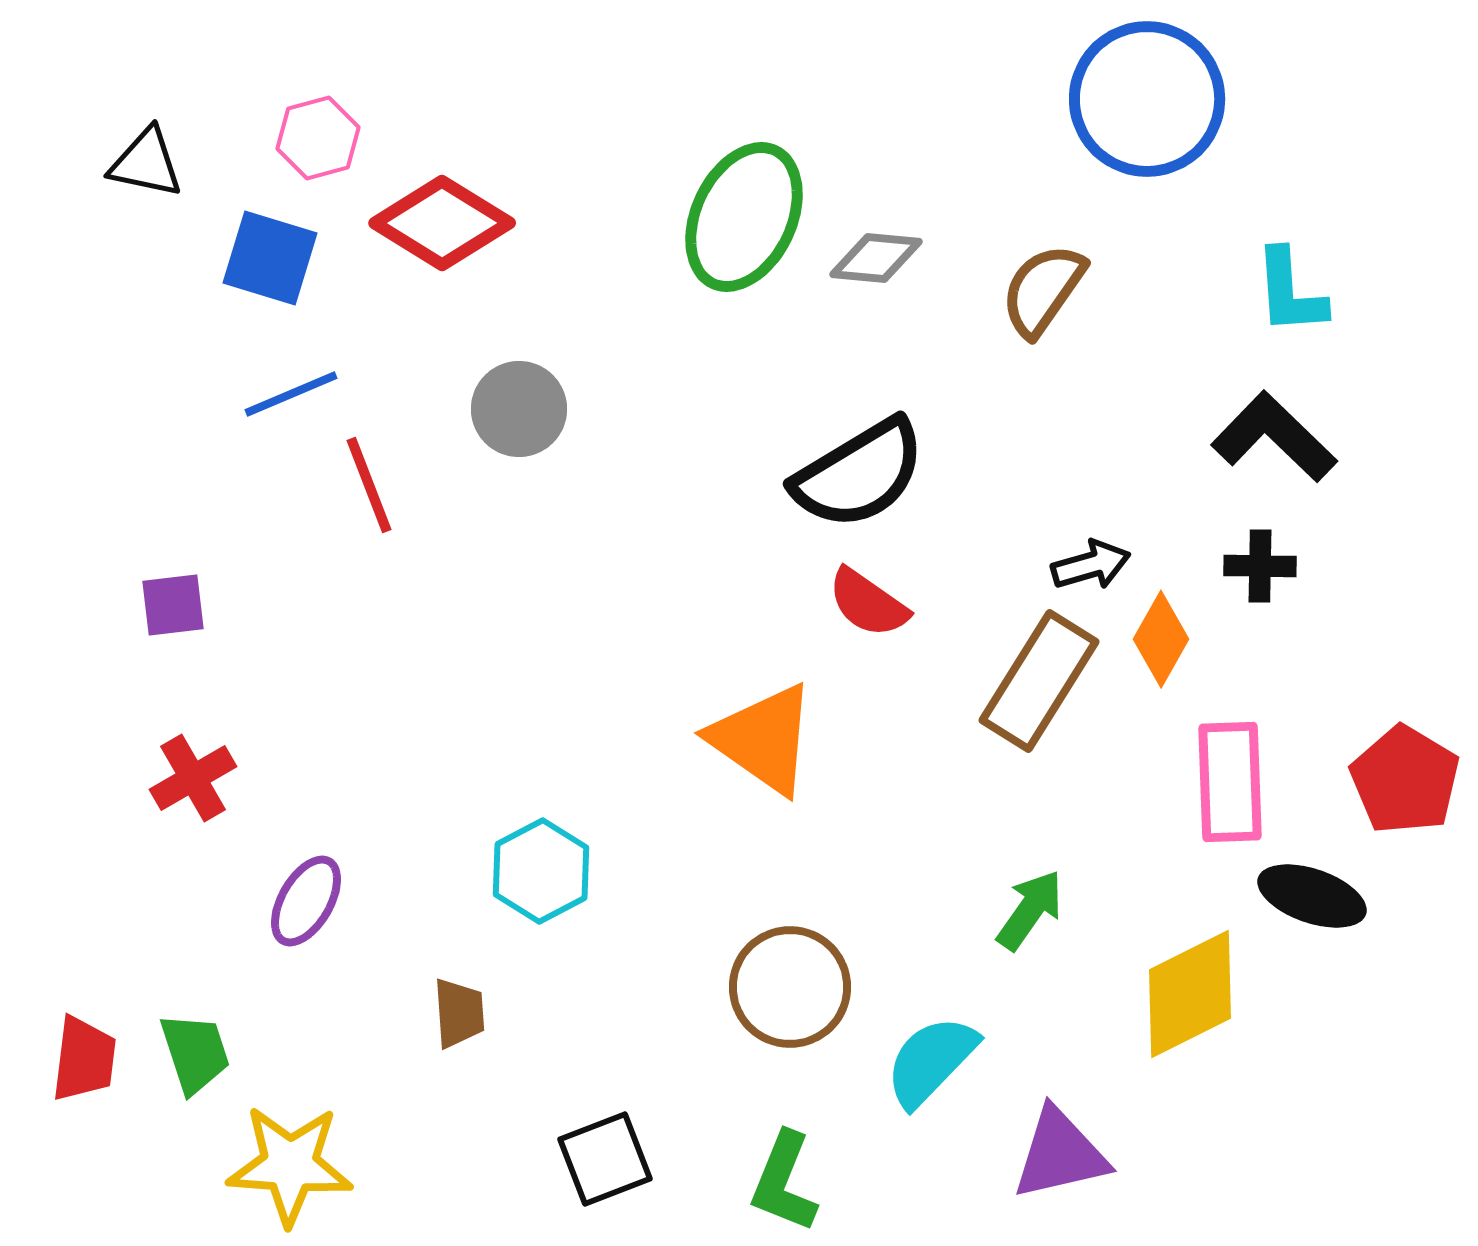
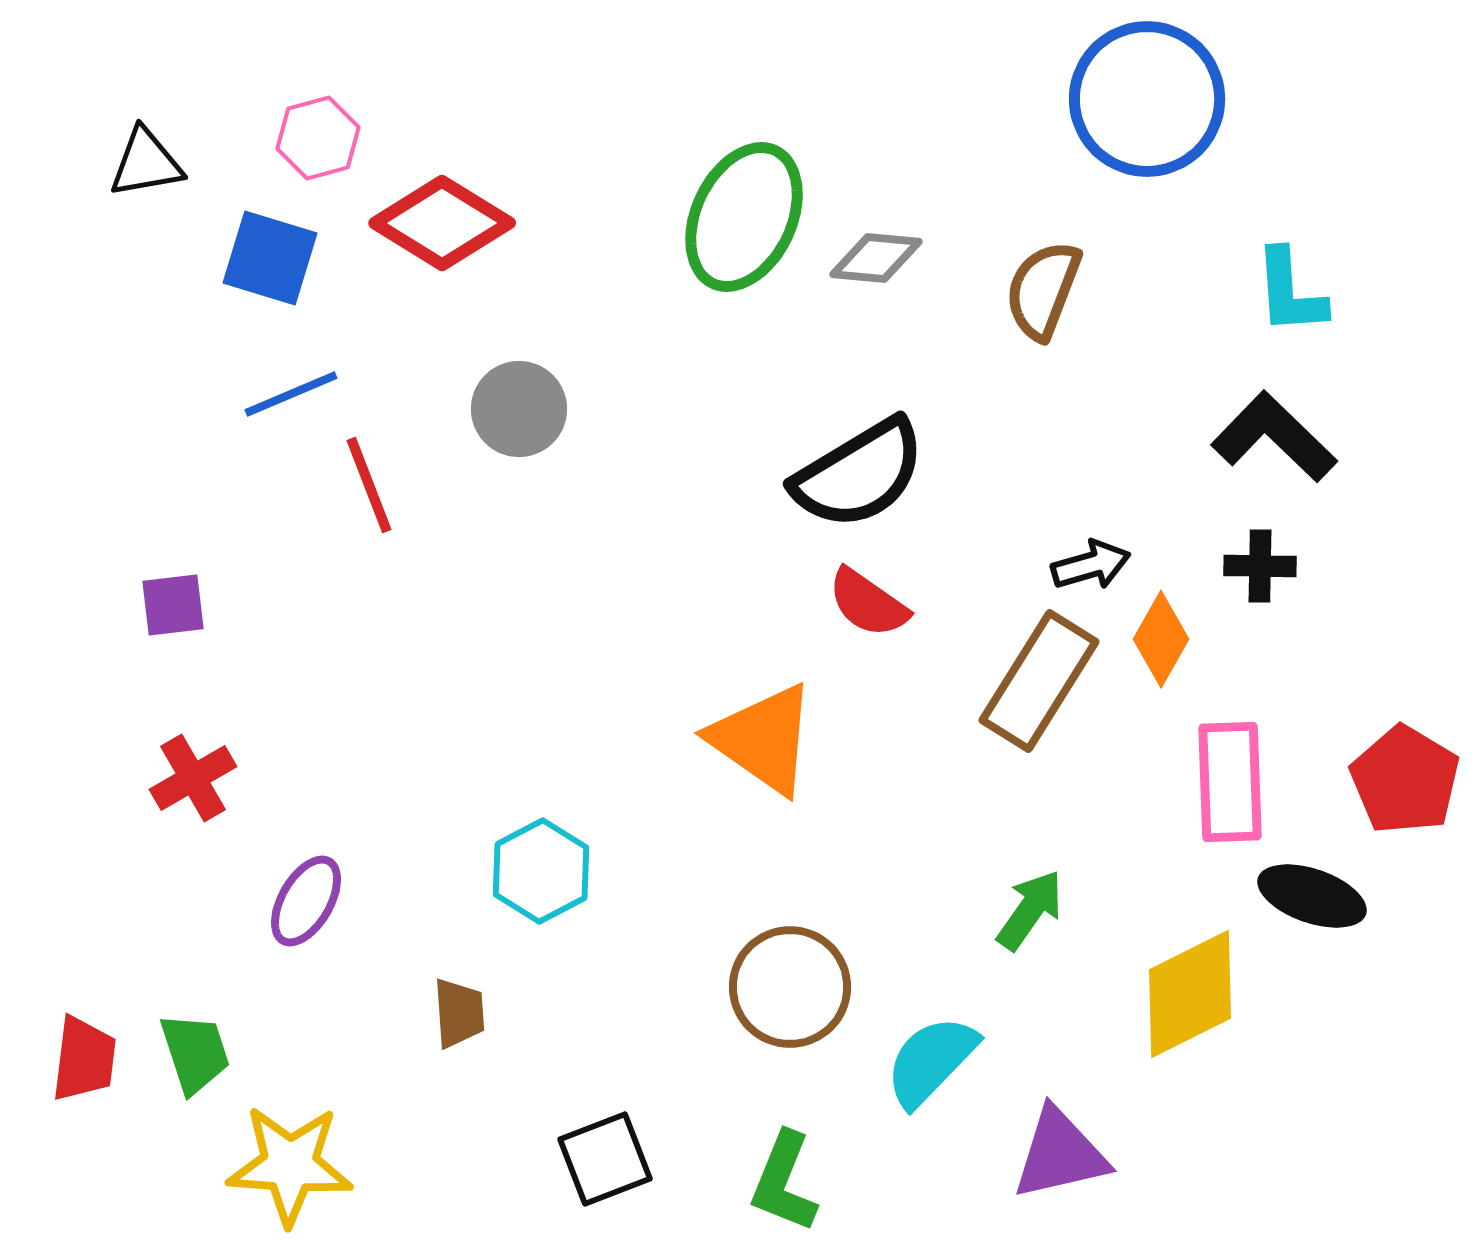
black triangle: rotated 22 degrees counterclockwise
brown semicircle: rotated 14 degrees counterclockwise
